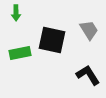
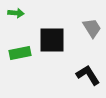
green arrow: rotated 84 degrees counterclockwise
gray trapezoid: moved 3 px right, 2 px up
black square: rotated 12 degrees counterclockwise
